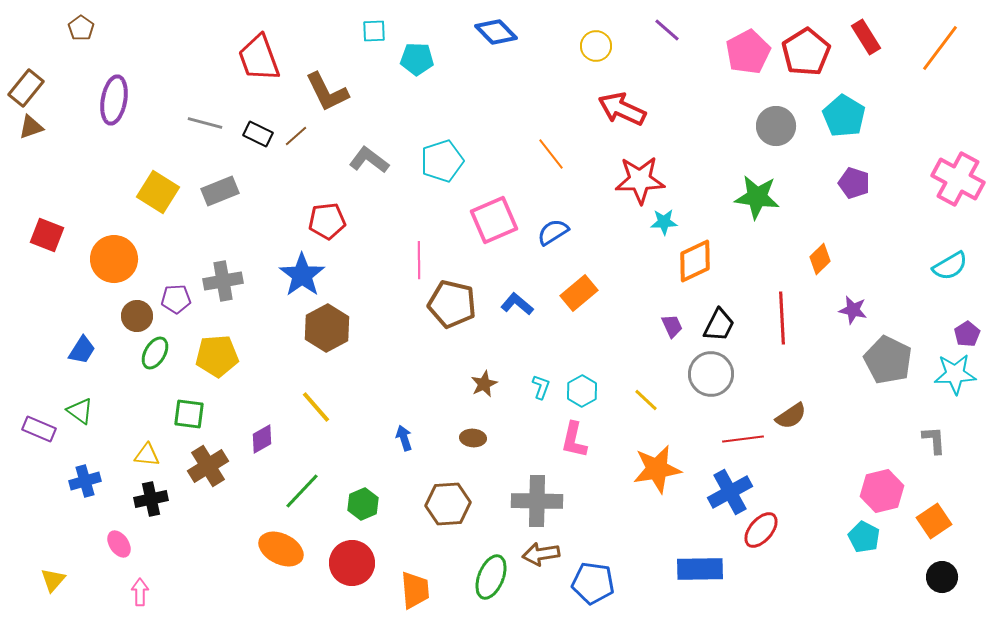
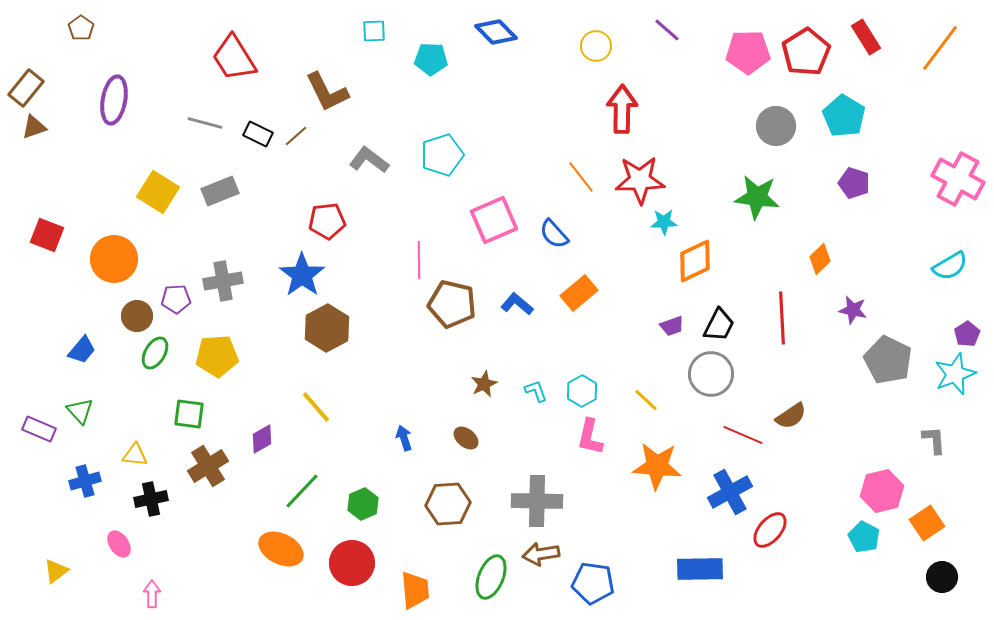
pink pentagon at (748, 52): rotated 27 degrees clockwise
red trapezoid at (259, 58): moved 25 px left; rotated 12 degrees counterclockwise
cyan pentagon at (417, 59): moved 14 px right
red arrow at (622, 109): rotated 66 degrees clockwise
brown triangle at (31, 127): moved 3 px right
orange line at (551, 154): moved 30 px right, 23 px down
cyan pentagon at (442, 161): moved 6 px up
blue semicircle at (553, 232): moved 1 px right, 2 px down; rotated 100 degrees counterclockwise
purple trapezoid at (672, 326): rotated 95 degrees clockwise
blue trapezoid at (82, 350): rotated 8 degrees clockwise
cyan star at (955, 374): rotated 18 degrees counterclockwise
cyan L-shape at (541, 387): moved 5 px left, 4 px down; rotated 40 degrees counterclockwise
green triangle at (80, 411): rotated 12 degrees clockwise
brown ellipse at (473, 438): moved 7 px left; rotated 35 degrees clockwise
red line at (743, 439): moved 4 px up; rotated 30 degrees clockwise
pink L-shape at (574, 440): moved 16 px right, 3 px up
yellow triangle at (147, 455): moved 12 px left
orange star at (657, 469): moved 3 px up; rotated 15 degrees clockwise
orange square at (934, 521): moved 7 px left, 2 px down
red ellipse at (761, 530): moved 9 px right
yellow triangle at (53, 580): moved 3 px right, 9 px up; rotated 12 degrees clockwise
pink arrow at (140, 592): moved 12 px right, 2 px down
